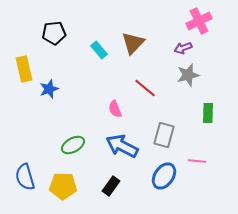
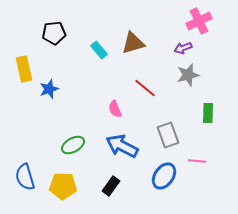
brown triangle: rotated 30 degrees clockwise
gray rectangle: moved 4 px right; rotated 35 degrees counterclockwise
